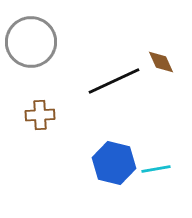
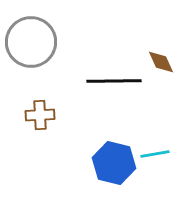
black line: rotated 24 degrees clockwise
cyan line: moved 1 px left, 15 px up
